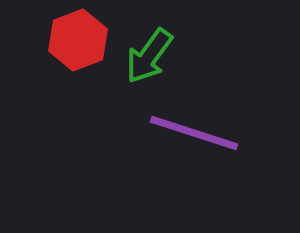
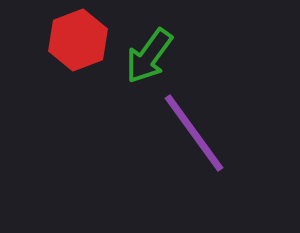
purple line: rotated 36 degrees clockwise
